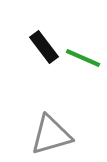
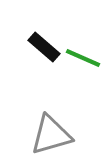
black rectangle: rotated 12 degrees counterclockwise
